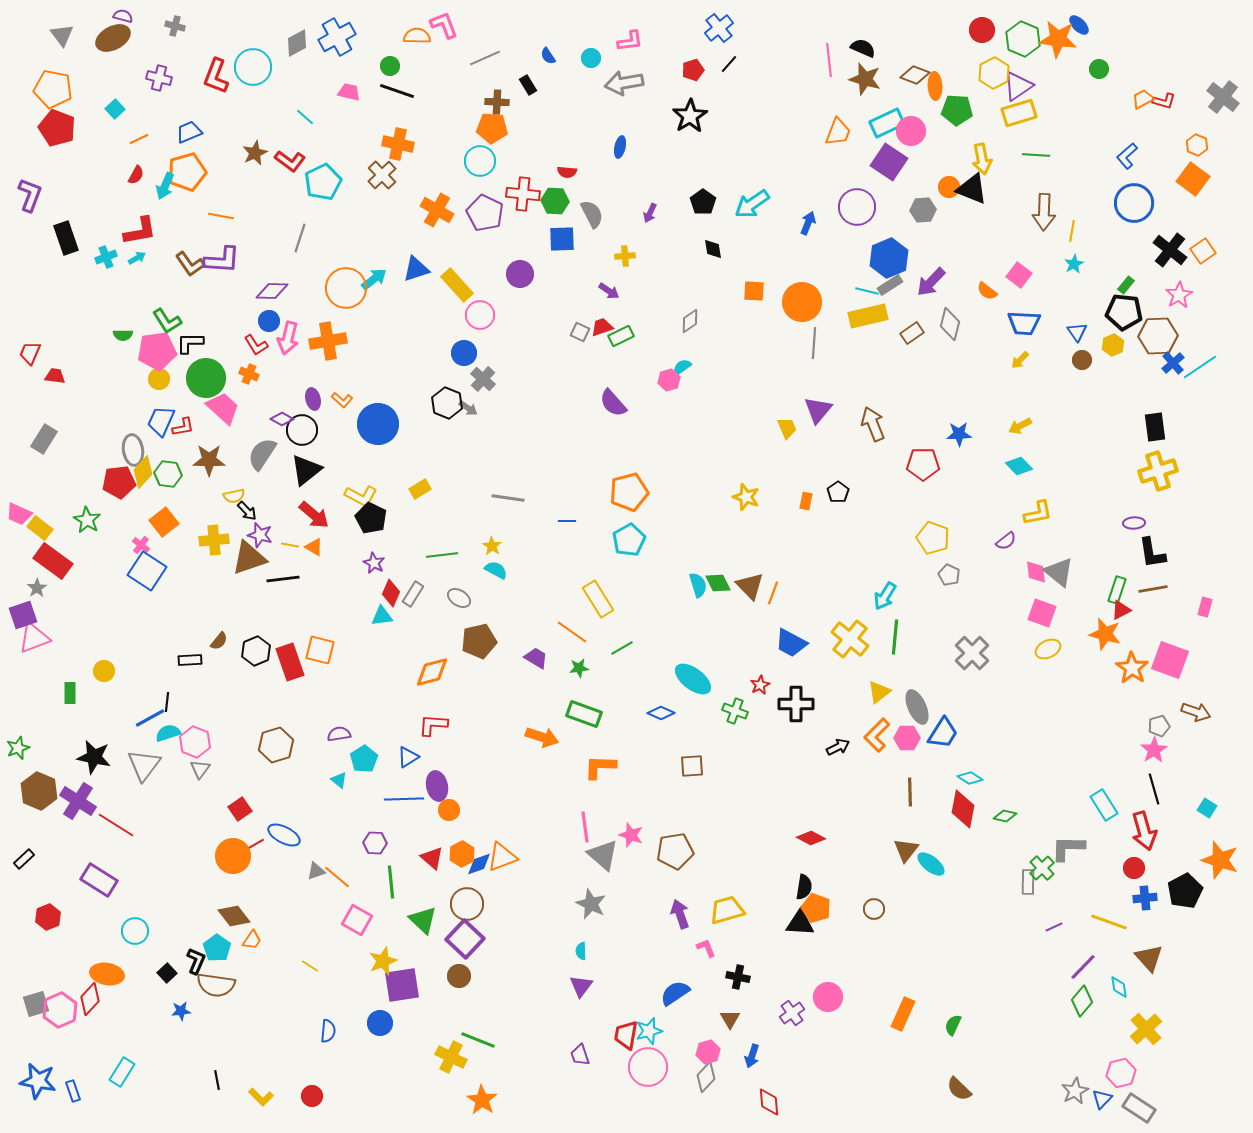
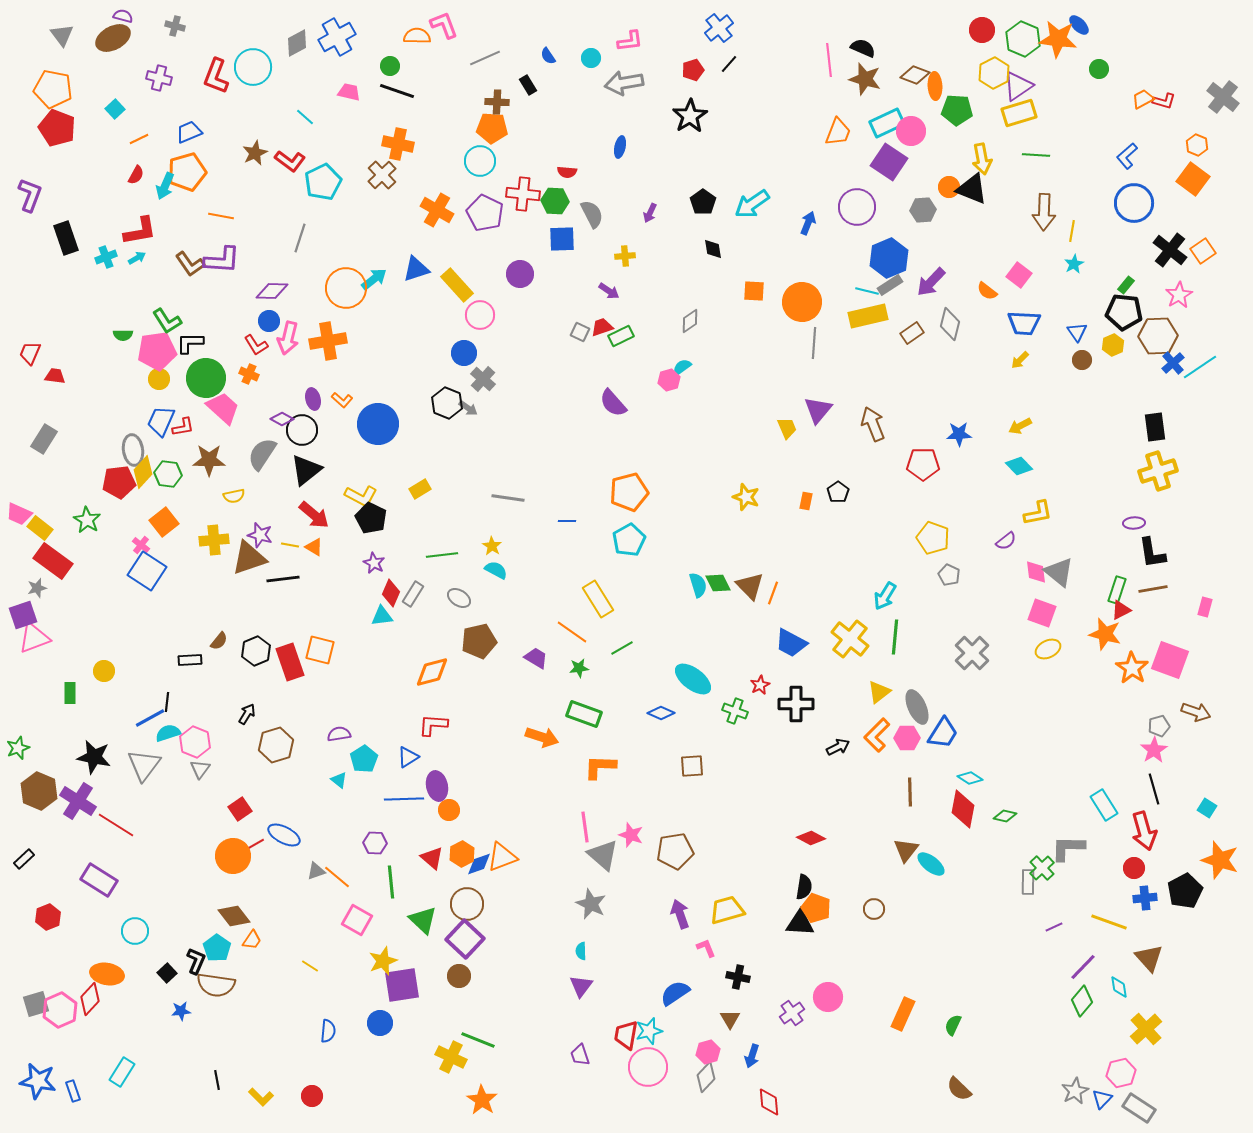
black arrow at (247, 511): moved 203 px down; rotated 105 degrees counterclockwise
gray star at (37, 588): rotated 18 degrees clockwise
